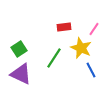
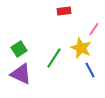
red rectangle: moved 16 px up
blue line: moved 1 px left
